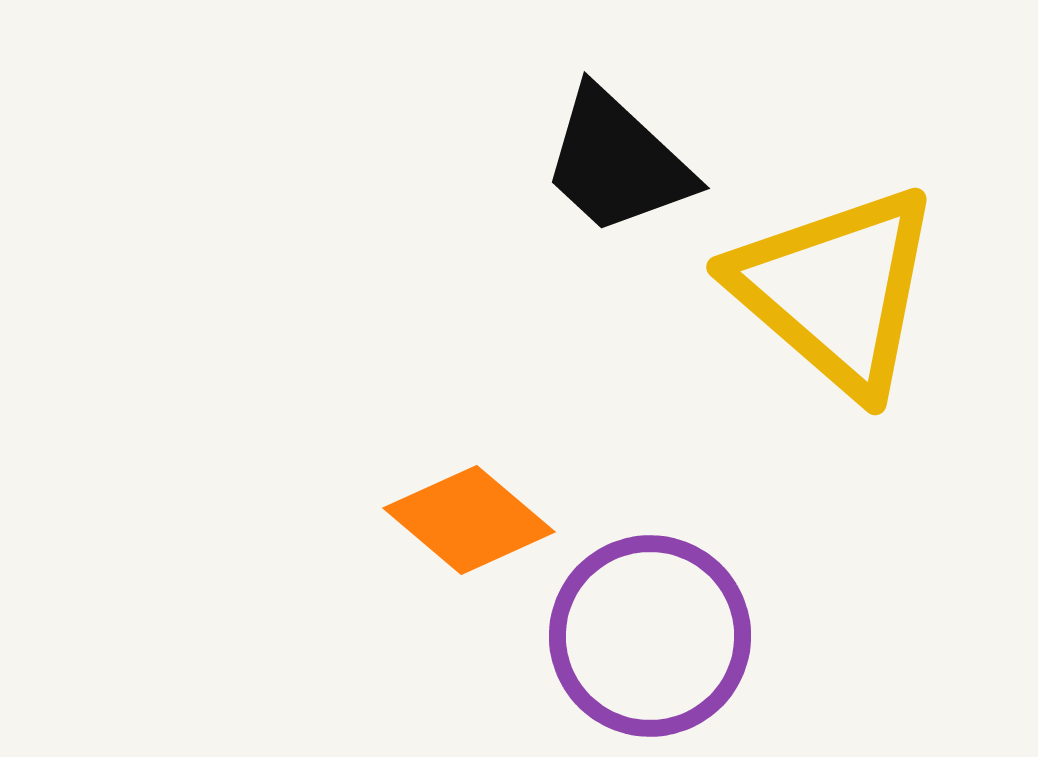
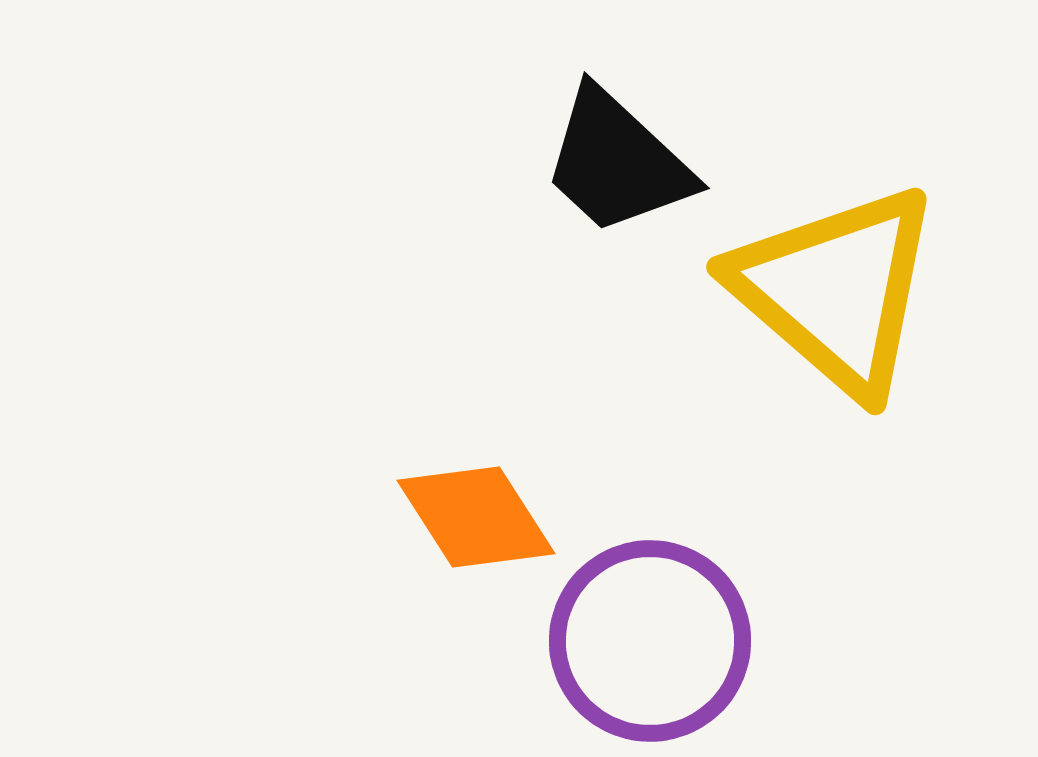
orange diamond: moved 7 px right, 3 px up; rotated 17 degrees clockwise
purple circle: moved 5 px down
